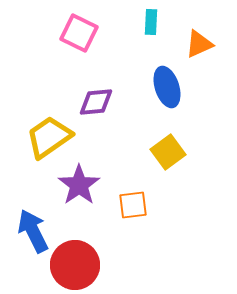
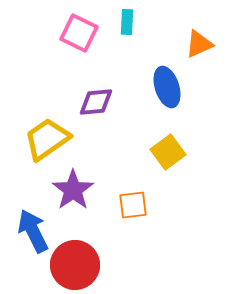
cyan rectangle: moved 24 px left
yellow trapezoid: moved 2 px left, 2 px down
purple star: moved 6 px left, 5 px down
